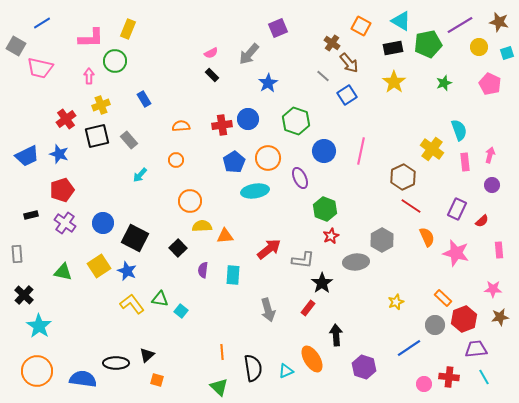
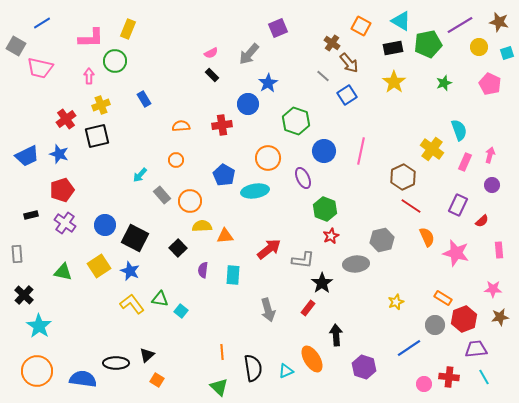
blue circle at (248, 119): moved 15 px up
gray rectangle at (129, 140): moved 33 px right, 55 px down
blue pentagon at (234, 162): moved 10 px left, 13 px down; rotated 10 degrees counterclockwise
pink rectangle at (465, 162): rotated 30 degrees clockwise
purple ellipse at (300, 178): moved 3 px right
purple rectangle at (457, 209): moved 1 px right, 4 px up
blue circle at (103, 223): moved 2 px right, 2 px down
gray hexagon at (382, 240): rotated 15 degrees clockwise
gray ellipse at (356, 262): moved 2 px down
blue star at (127, 271): moved 3 px right
orange rectangle at (443, 298): rotated 12 degrees counterclockwise
orange square at (157, 380): rotated 16 degrees clockwise
